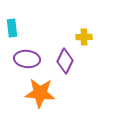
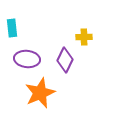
purple diamond: moved 1 px up
orange star: rotated 28 degrees counterclockwise
